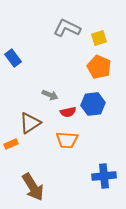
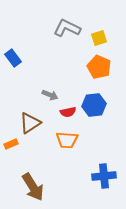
blue hexagon: moved 1 px right, 1 px down
